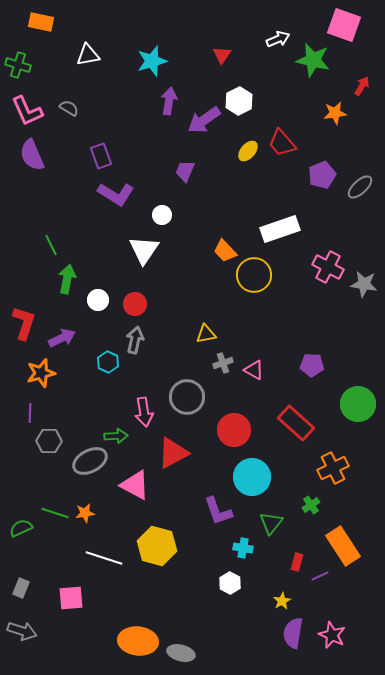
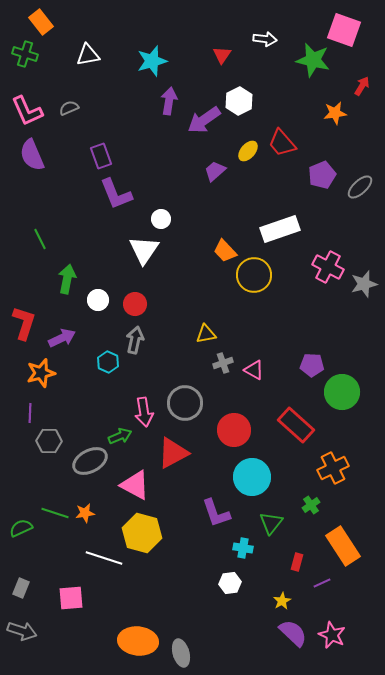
orange rectangle at (41, 22): rotated 40 degrees clockwise
pink square at (344, 25): moved 5 px down
white arrow at (278, 39): moved 13 px left; rotated 30 degrees clockwise
green cross at (18, 65): moved 7 px right, 11 px up
gray semicircle at (69, 108): rotated 54 degrees counterclockwise
purple trapezoid at (185, 171): moved 30 px right; rotated 25 degrees clockwise
purple L-shape at (116, 194): rotated 36 degrees clockwise
white circle at (162, 215): moved 1 px left, 4 px down
green line at (51, 245): moved 11 px left, 6 px up
gray star at (364, 284): rotated 24 degrees counterclockwise
gray circle at (187, 397): moved 2 px left, 6 px down
green circle at (358, 404): moved 16 px left, 12 px up
red rectangle at (296, 423): moved 2 px down
green arrow at (116, 436): moved 4 px right; rotated 20 degrees counterclockwise
purple L-shape at (218, 511): moved 2 px left, 2 px down
yellow hexagon at (157, 546): moved 15 px left, 13 px up
purple line at (320, 576): moved 2 px right, 7 px down
white hexagon at (230, 583): rotated 25 degrees clockwise
purple semicircle at (293, 633): rotated 124 degrees clockwise
gray ellipse at (181, 653): rotated 60 degrees clockwise
